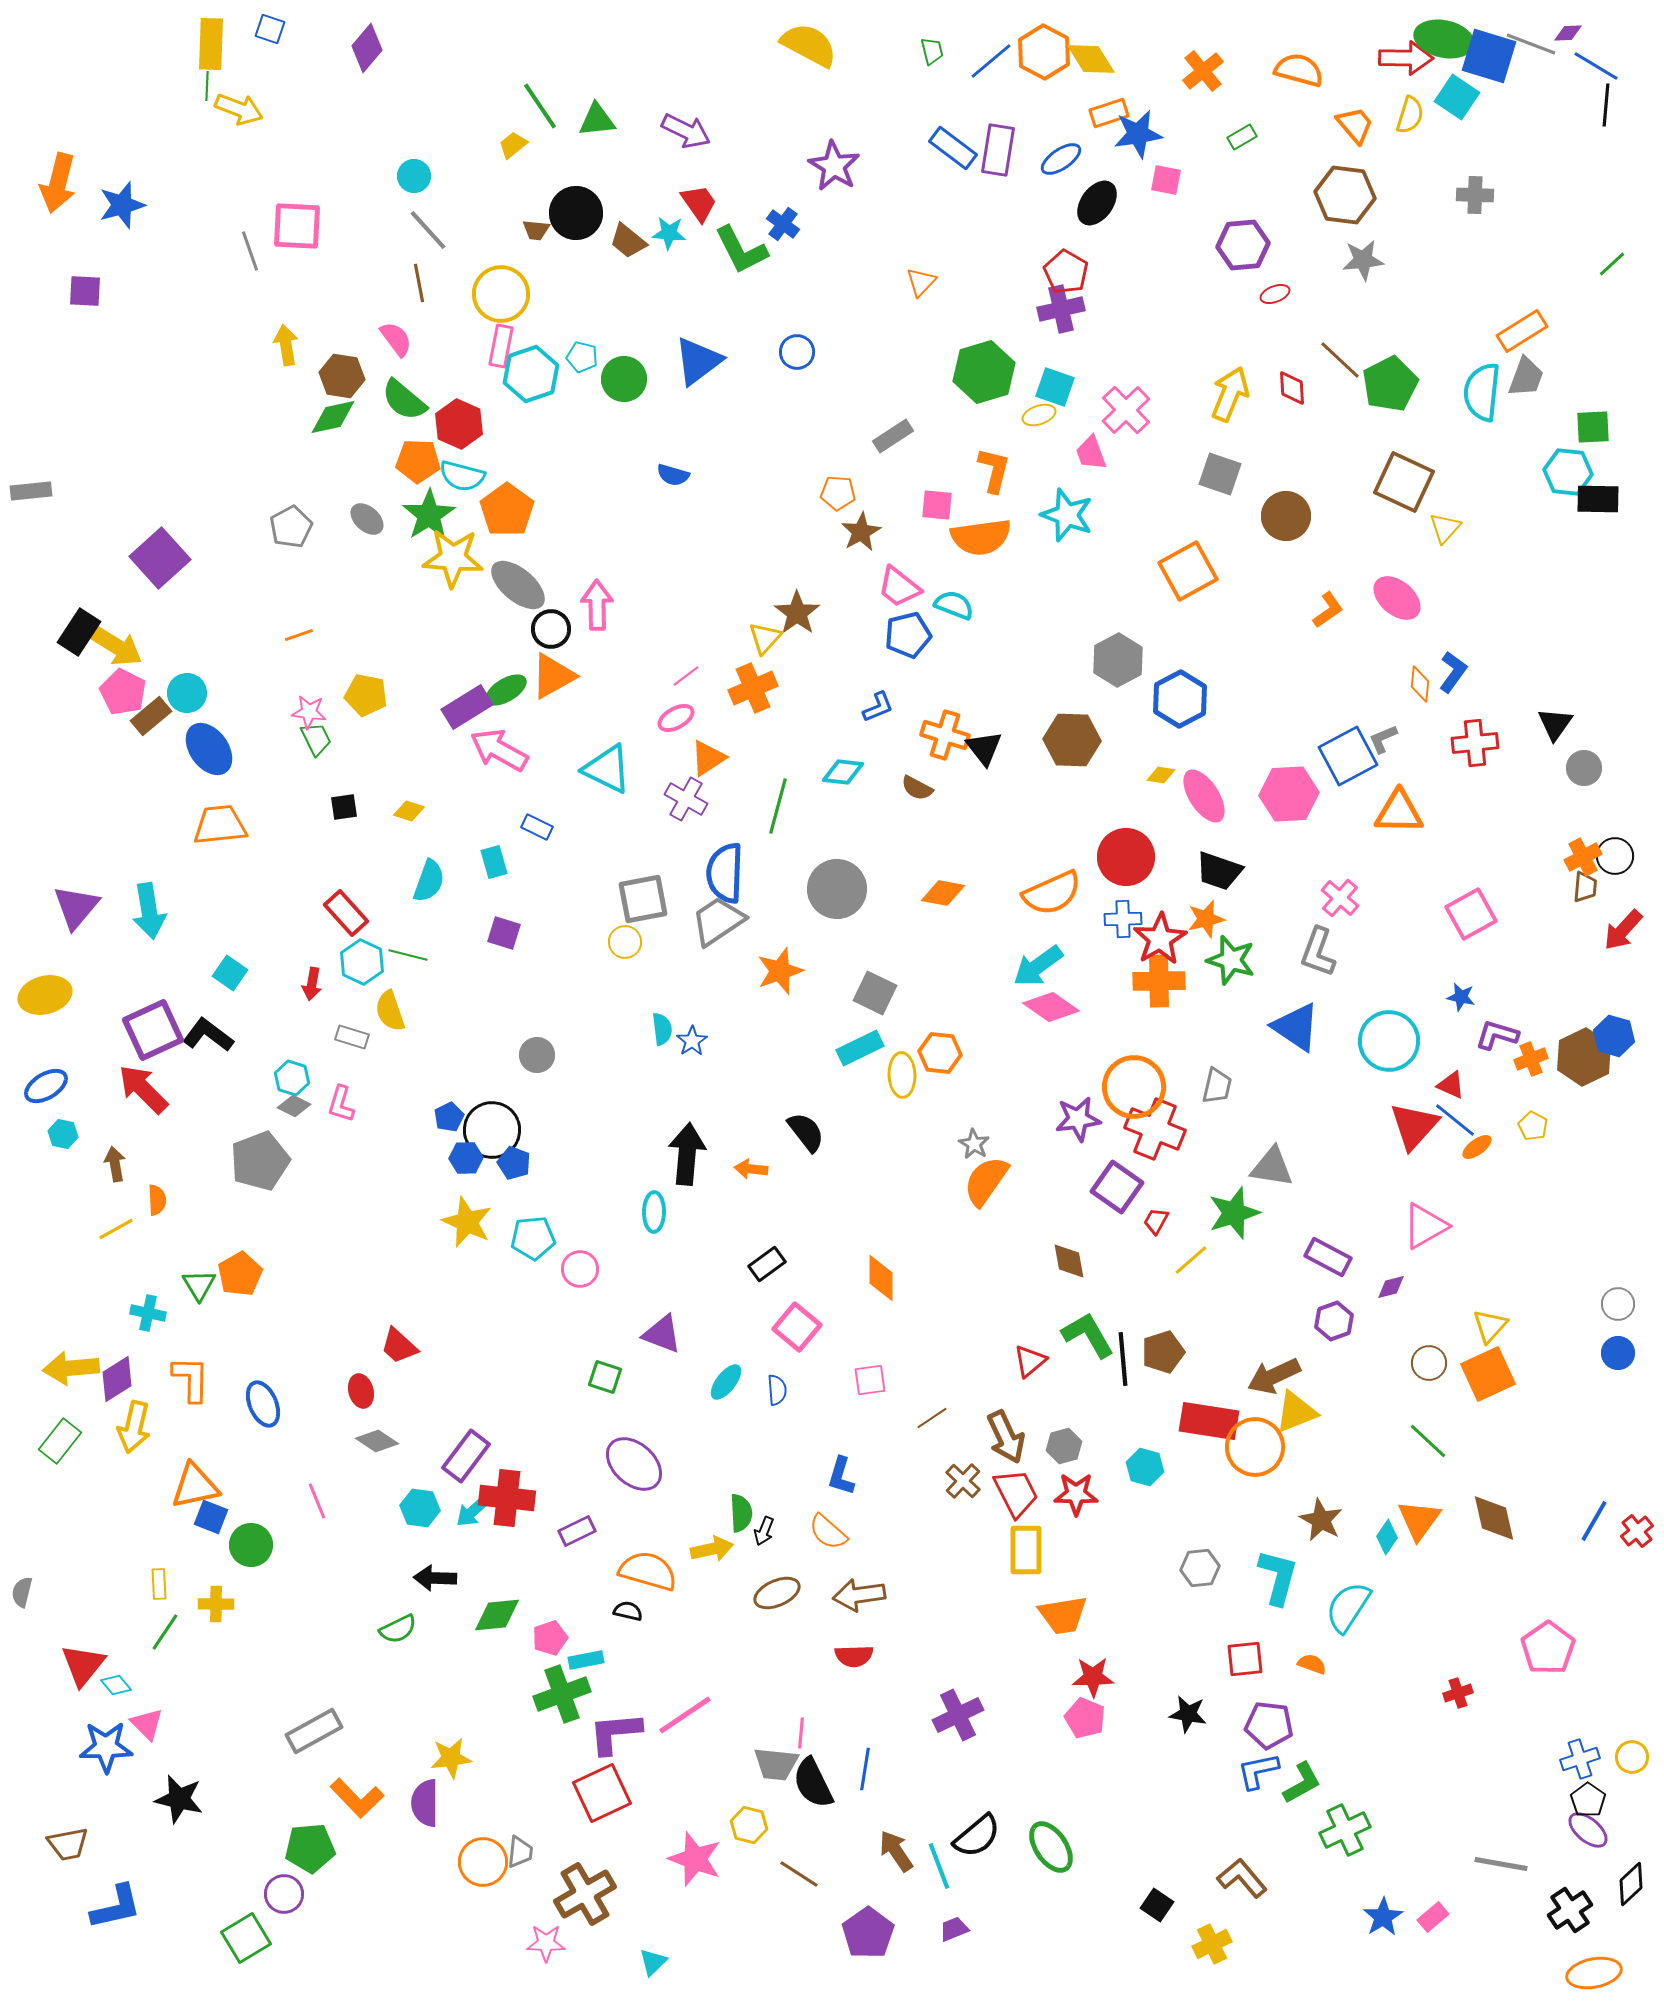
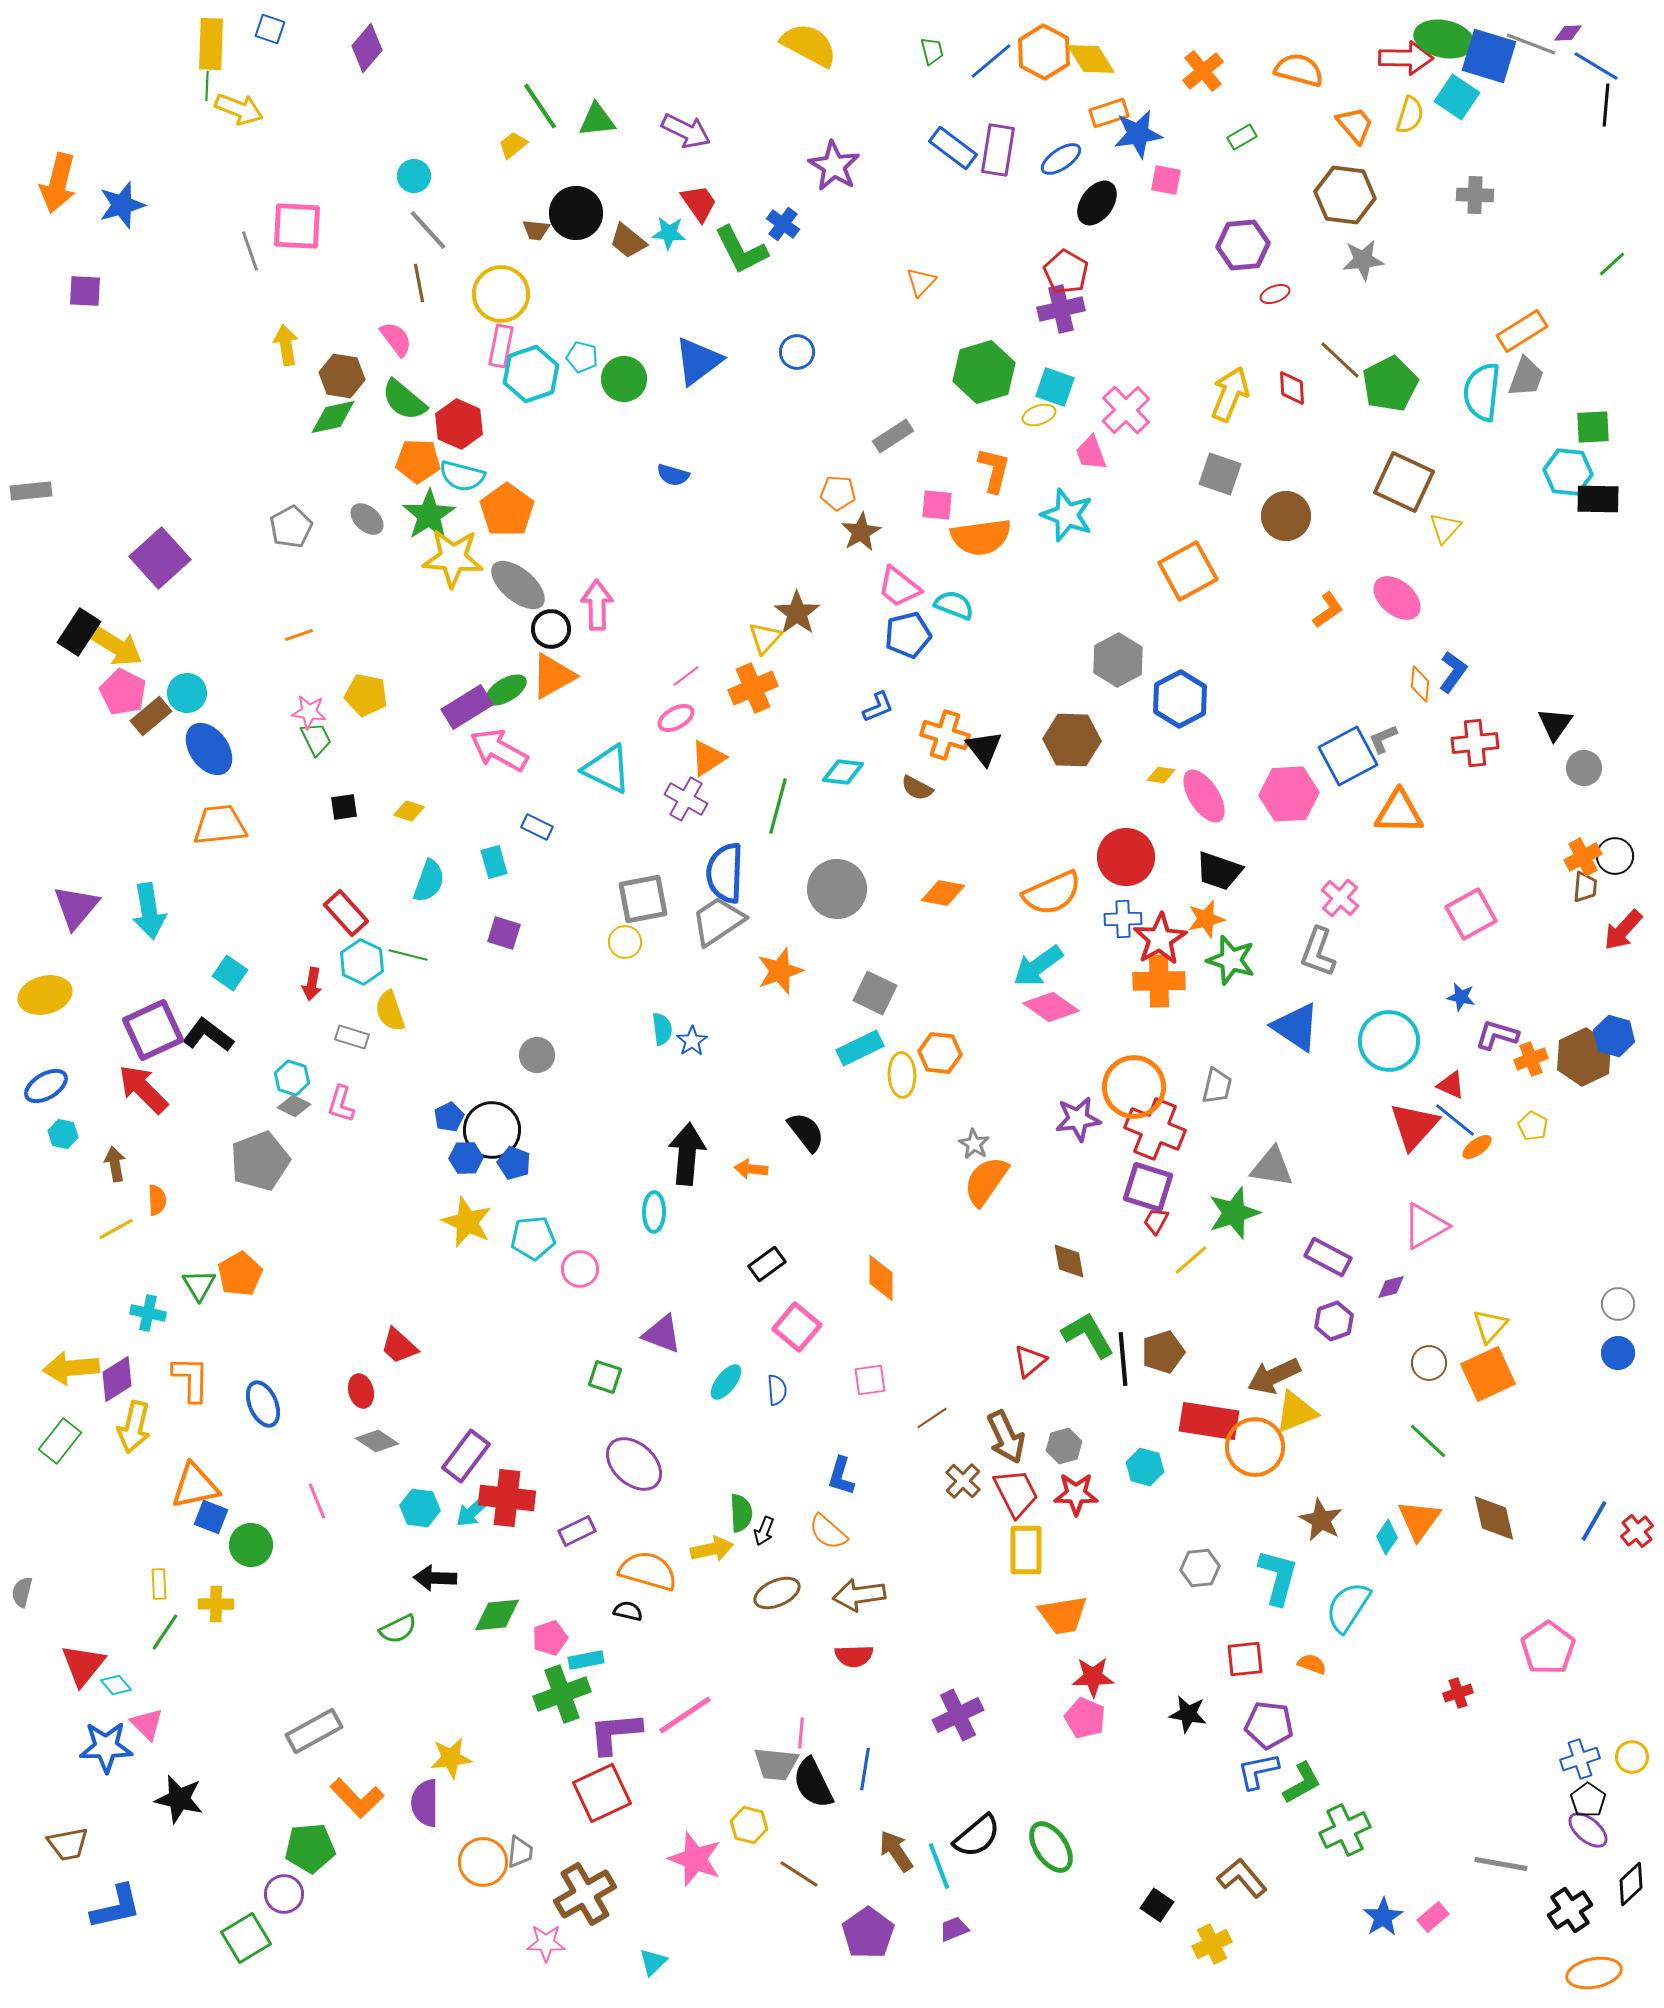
purple square at (1117, 1187): moved 31 px right; rotated 18 degrees counterclockwise
